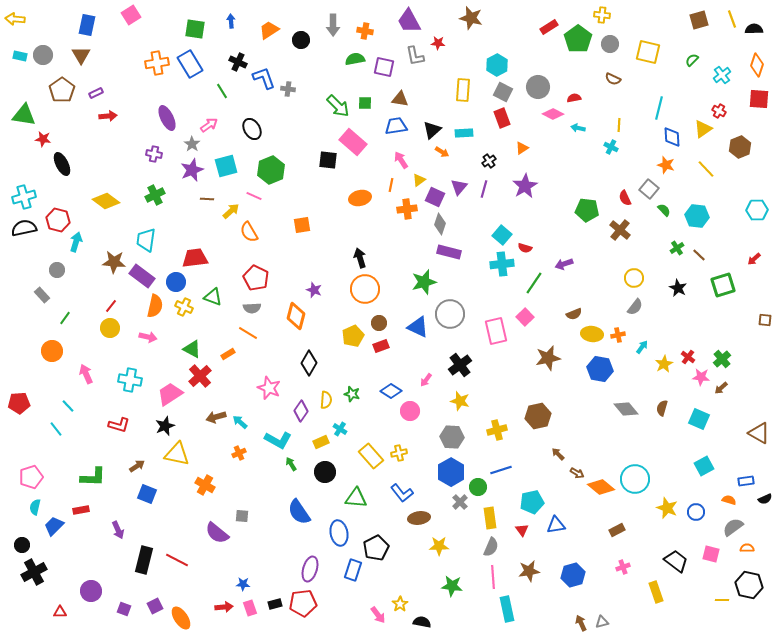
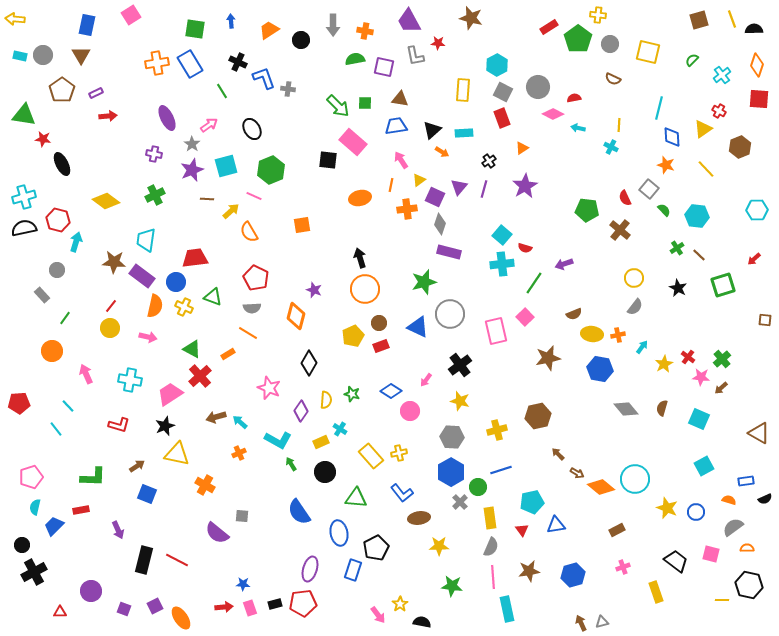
yellow cross at (602, 15): moved 4 px left
